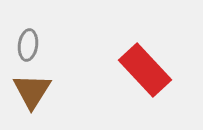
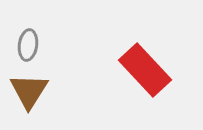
brown triangle: moved 3 px left
